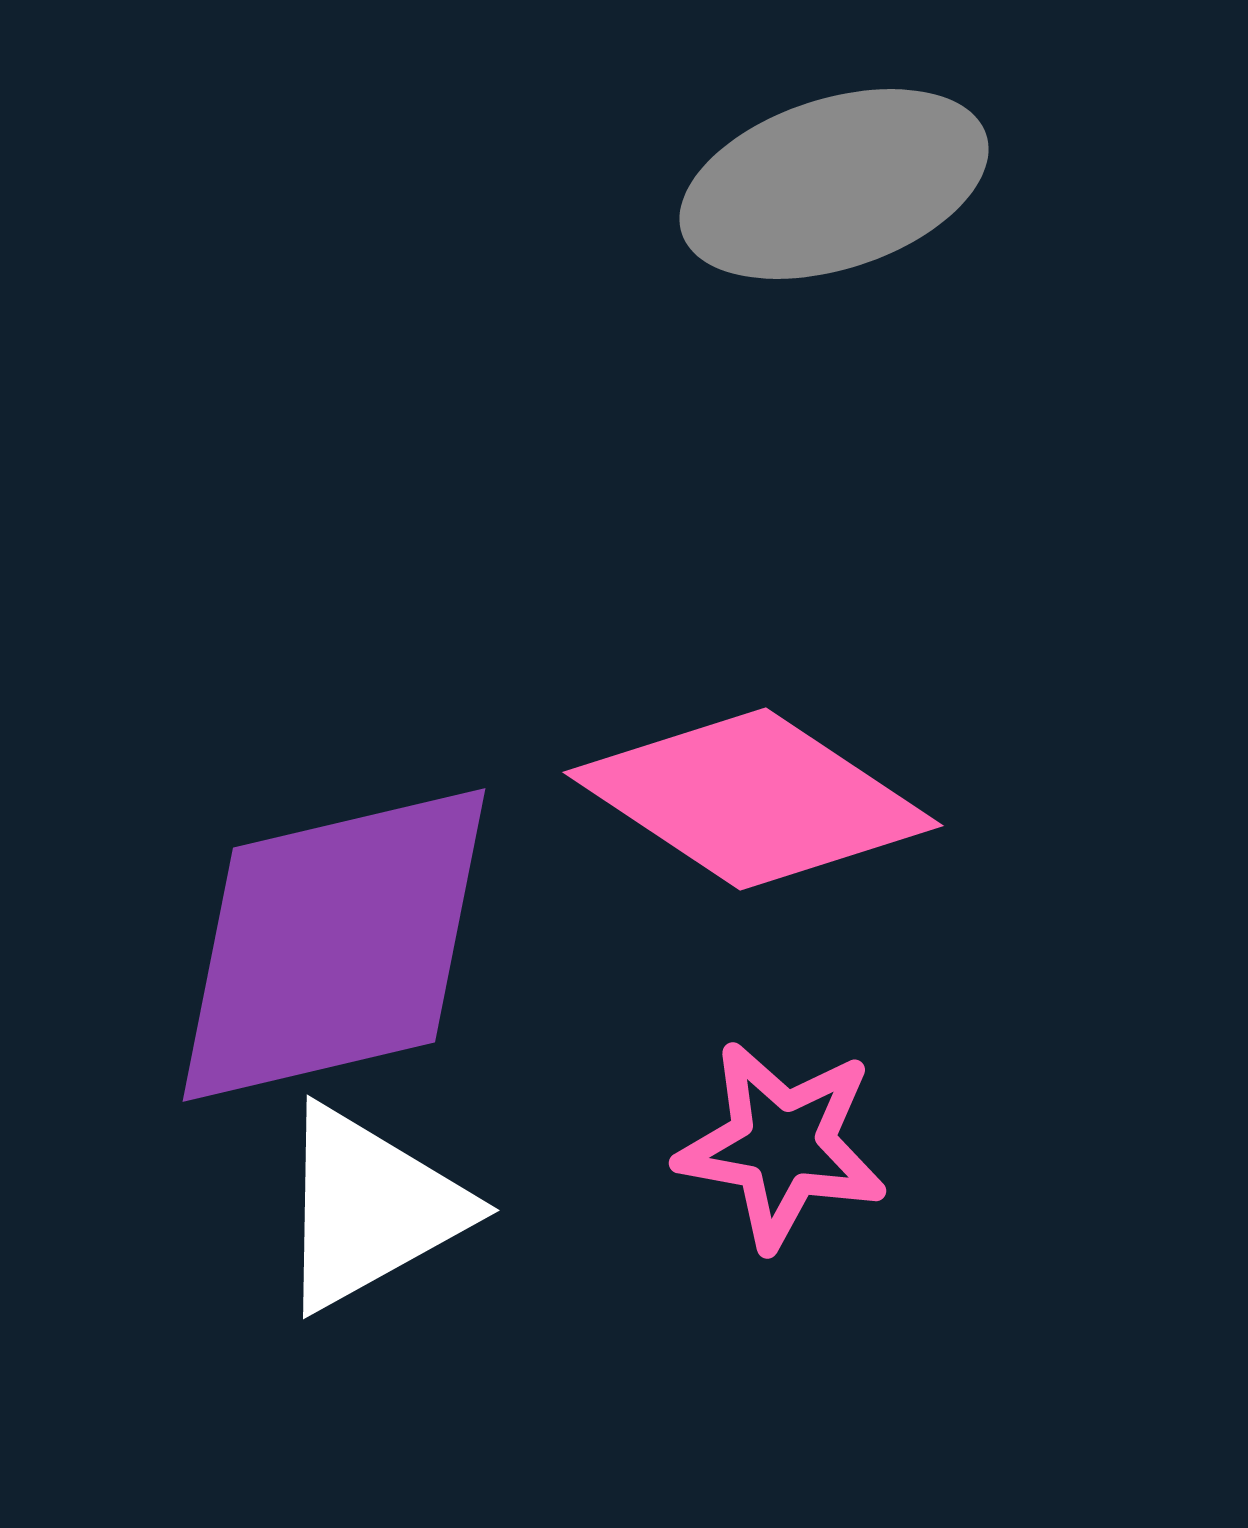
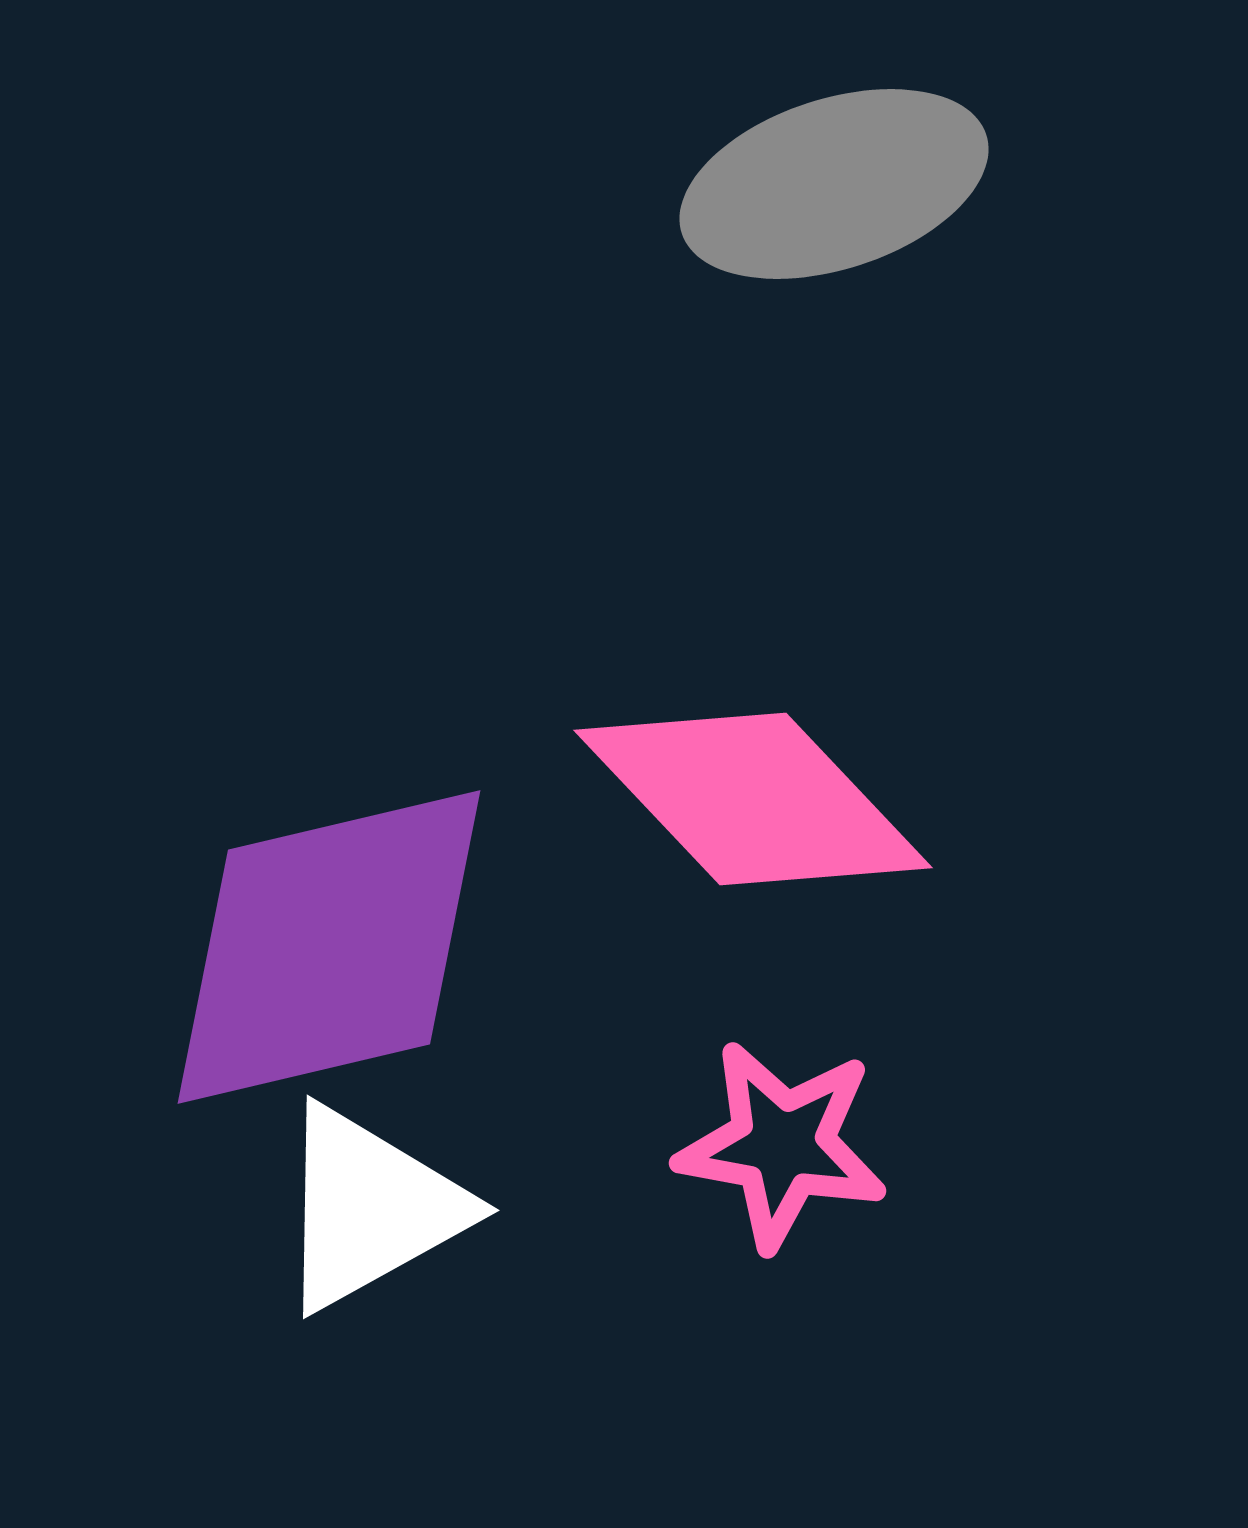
pink diamond: rotated 13 degrees clockwise
purple diamond: moved 5 px left, 2 px down
